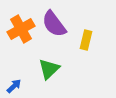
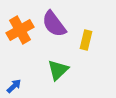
orange cross: moved 1 px left, 1 px down
green triangle: moved 9 px right, 1 px down
